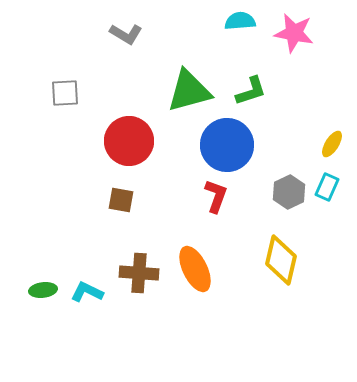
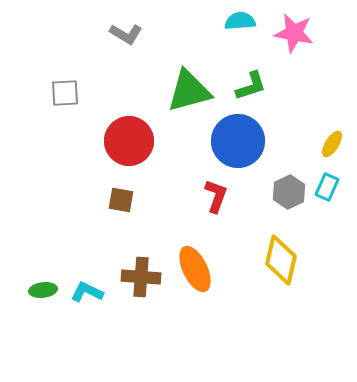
green L-shape: moved 5 px up
blue circle: moved 11 px right, 4 px up
brown cross: moved 2 px right, 4 px down
